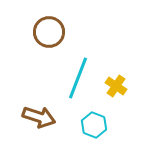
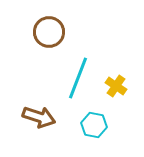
cyan hexagon: rotated 10 degrees counterclockwise
